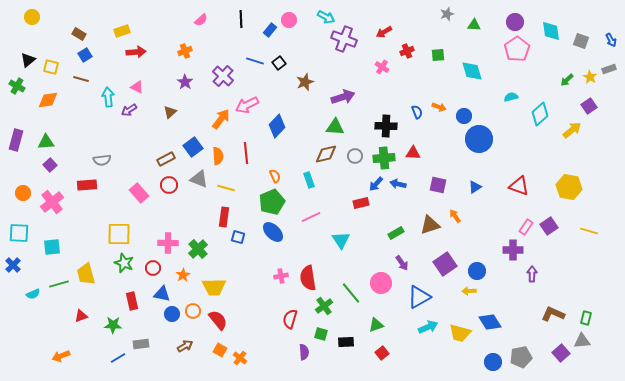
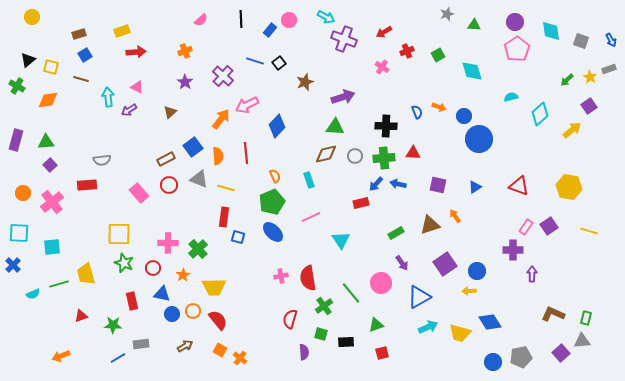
brown rectangle at (79, 34): rotated 48 degrees counterclockwise
green square at (438, 55): rotated 24 degrees counterclockwise
red square at (382, 353): rotated 24 degrees clockwise
